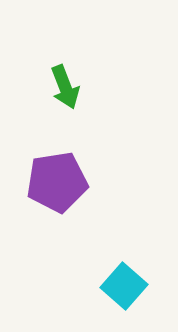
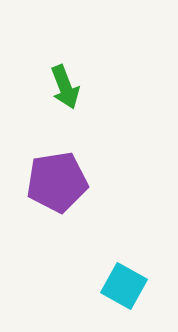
cyan square: rotated 12 degrees counterclockwise
